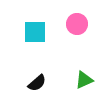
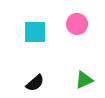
black semicircle: moved 2 px left
